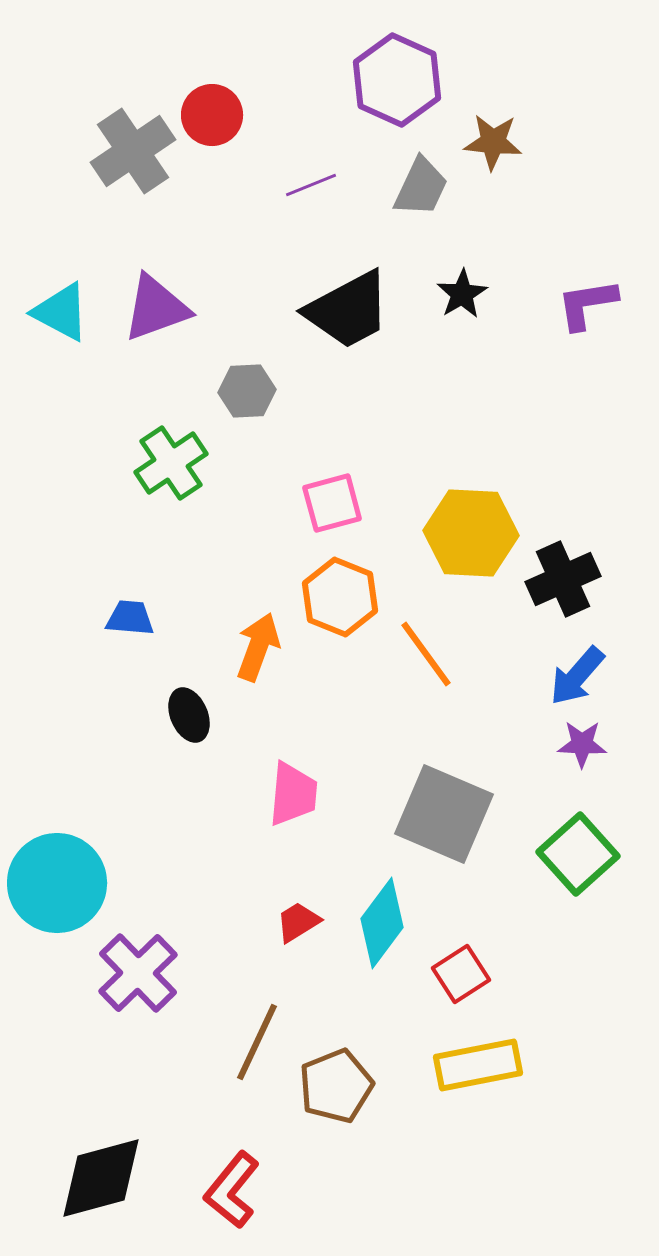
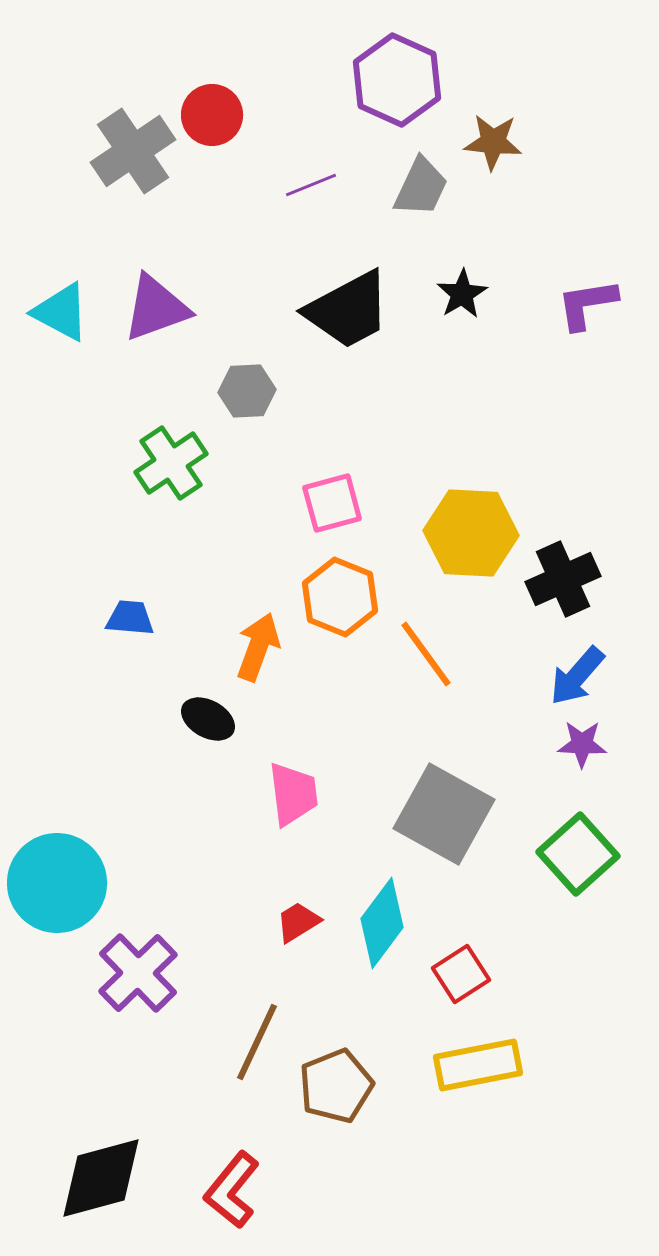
black ellipse: moved 19 px right, 4 px down; rotated 38 degrees counterclockwise
pink trapezoid: rotated 12 degrees counterclockwise
gray square: rotated 6 degrees clockwise
